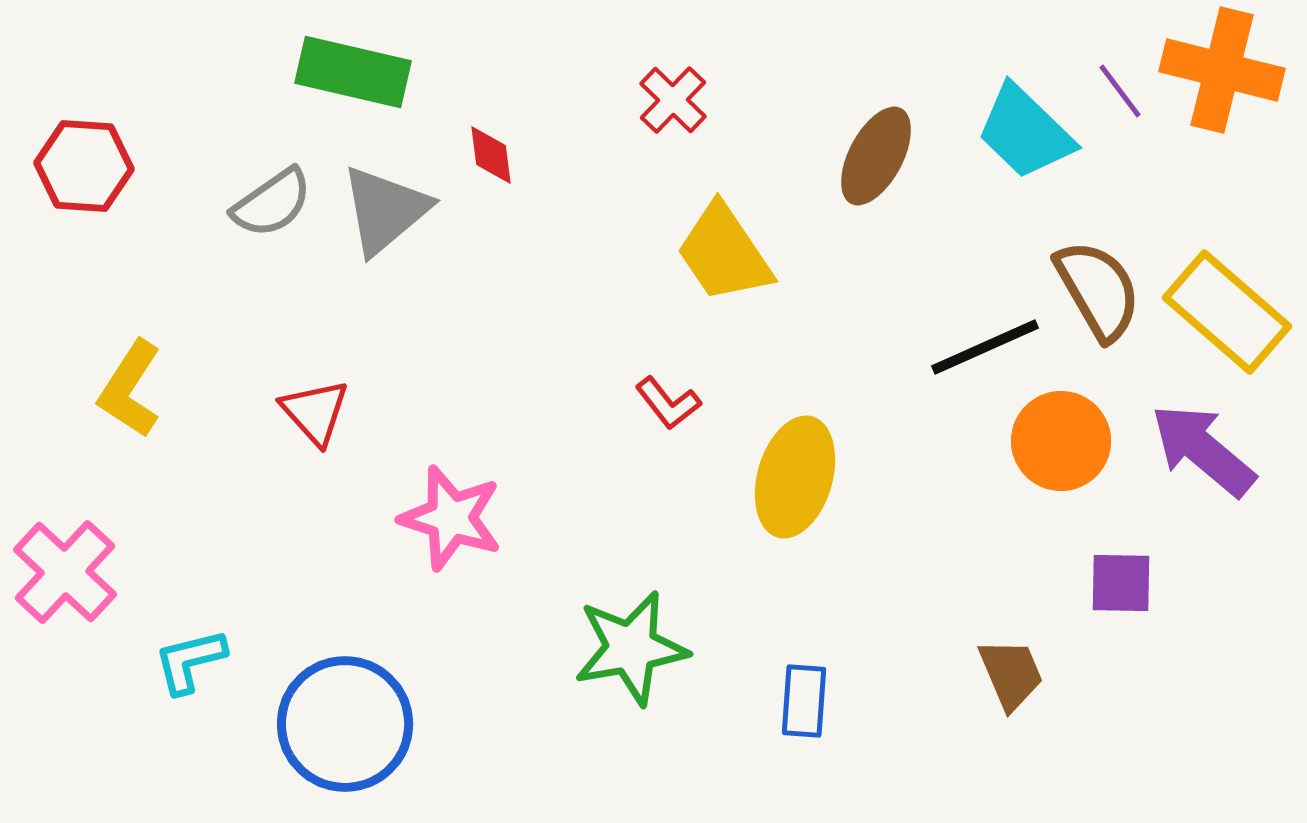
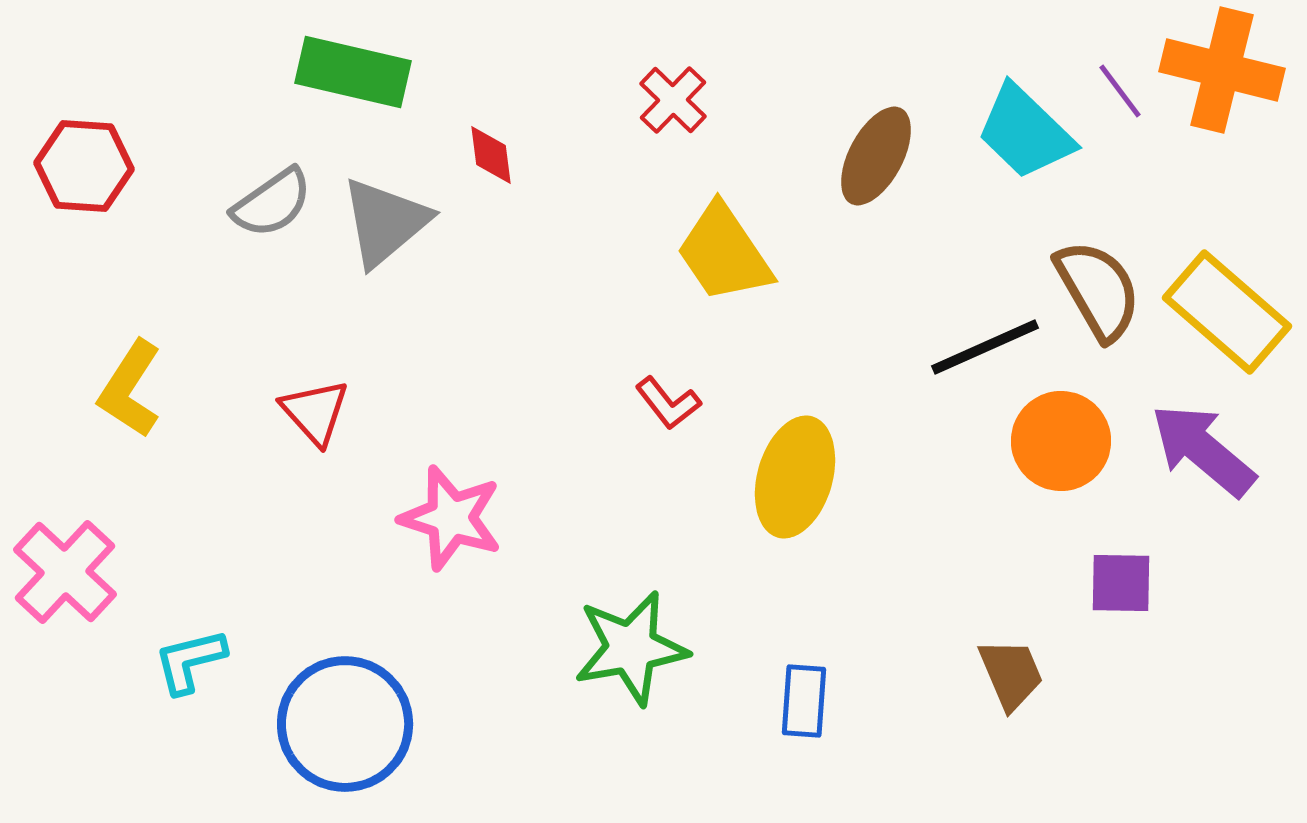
gray triangle: moved 12 px down
